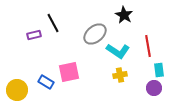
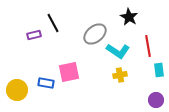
black star: moved 5 px right, 2 px down
blue rectangle: moved 1 px down; rotated 21 degrees counterclockwise
purple circle: moved 2 px right, 12 px down
